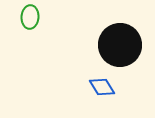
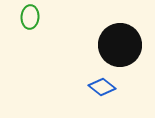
blue diamond: rotated 20 degrees counterclockwise
